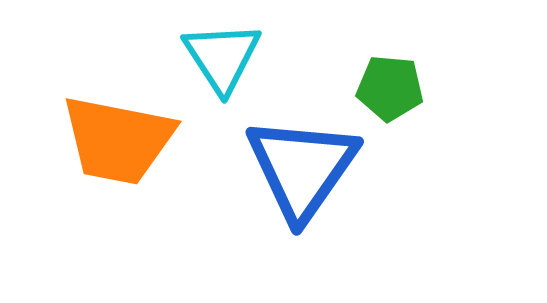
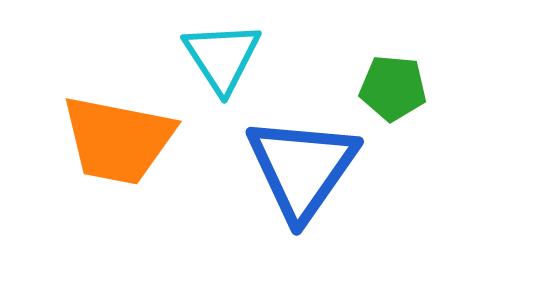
green pentagon: moved 3 px right
